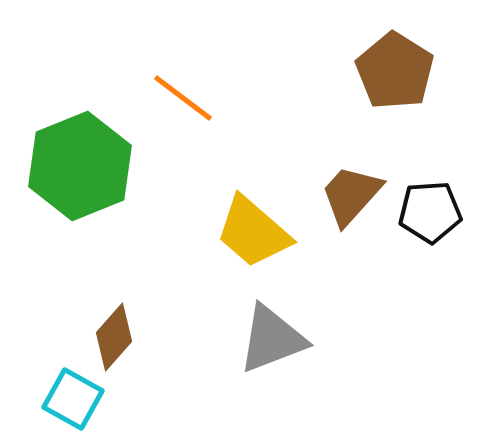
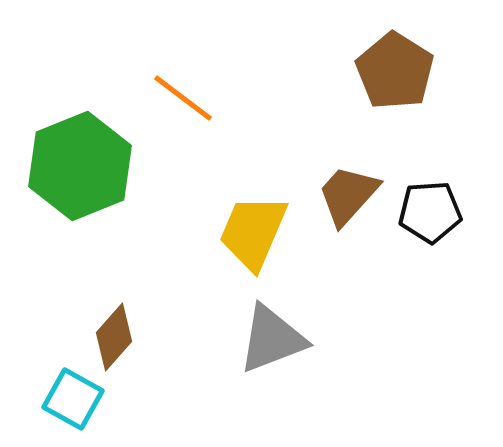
brown trapezoid: moved 3 px left
yellow trapezoid: rotated 72 degrees clockwise
